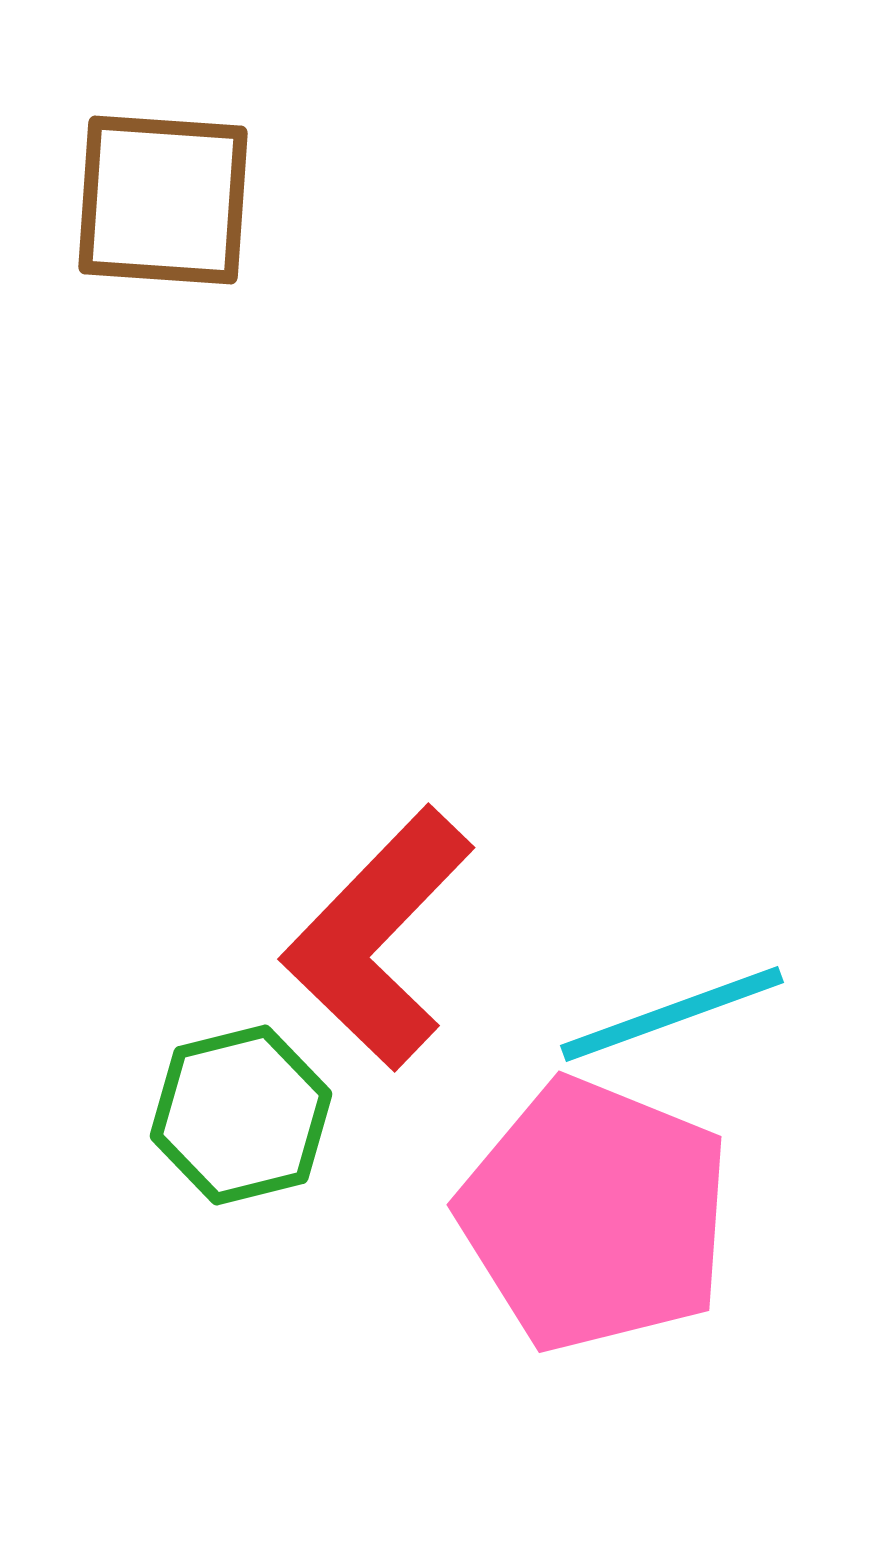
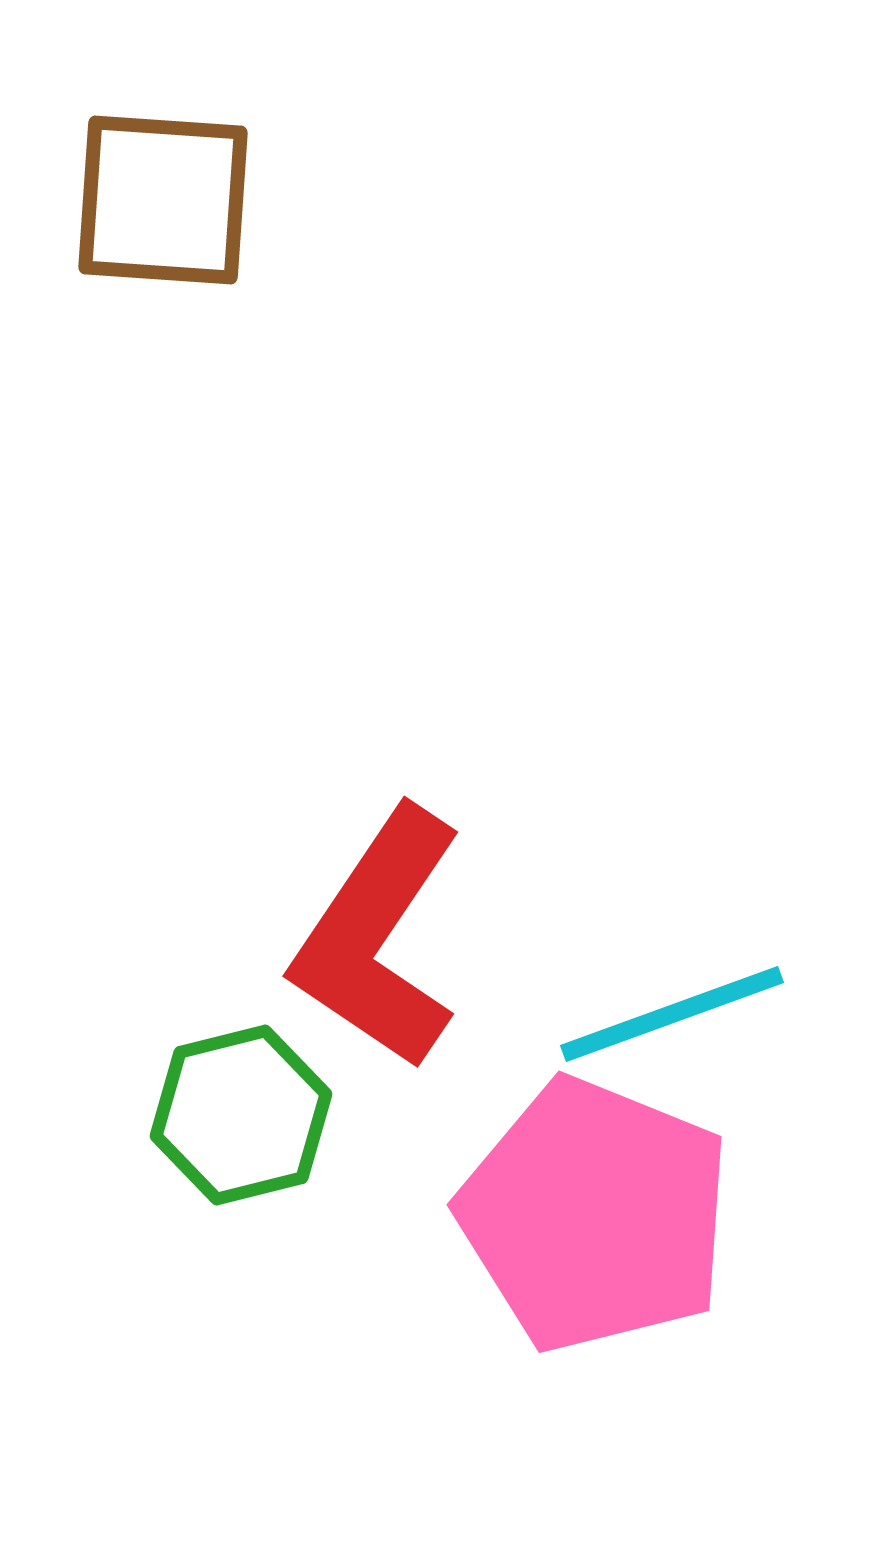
red L-shape: rotated 10 degrees counterclockwise
